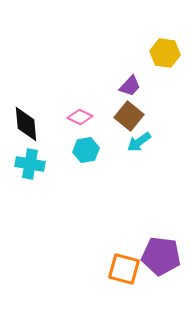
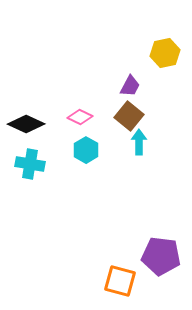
yellow hexagon: rotated 20 degrees counterclockwise
purple trapezoid: rotated 15 degrees counterclockwise
black diamond: rotated 60 degrees counterclockwise
cyan arrow: rotated 125 degrees clockwise
cyan hexagon: rotated 20 degrees counterclockwise
orange square: moved 4 px left, 12 px down
